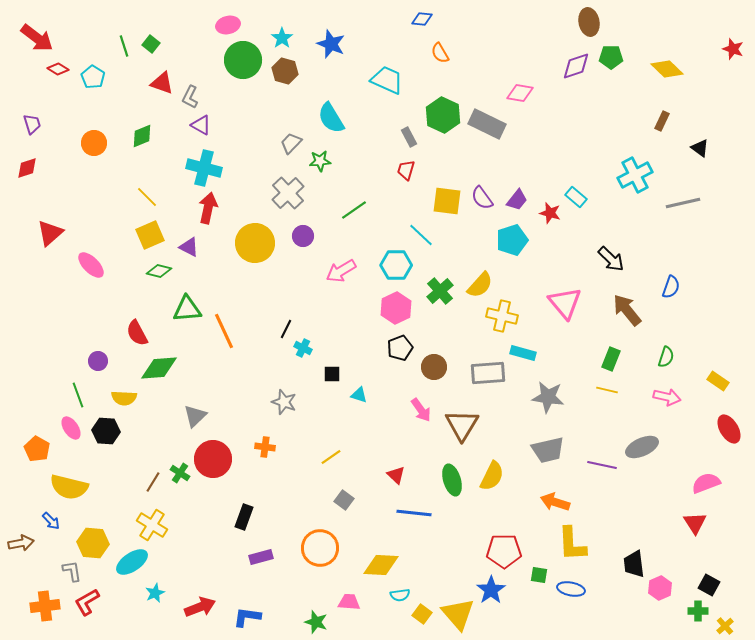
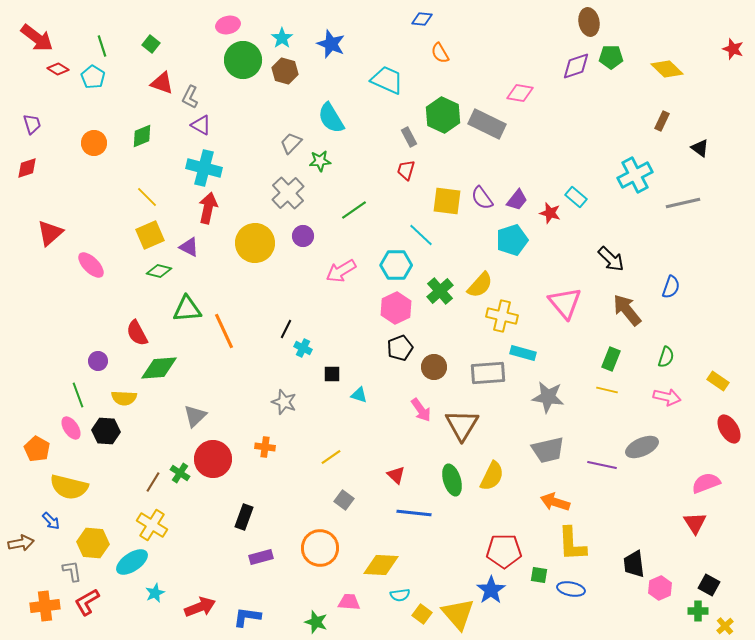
green line at (124, 46): moved 22 px left
